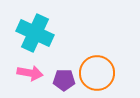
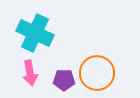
pink arrow: rotated 70 degrees clockwise
